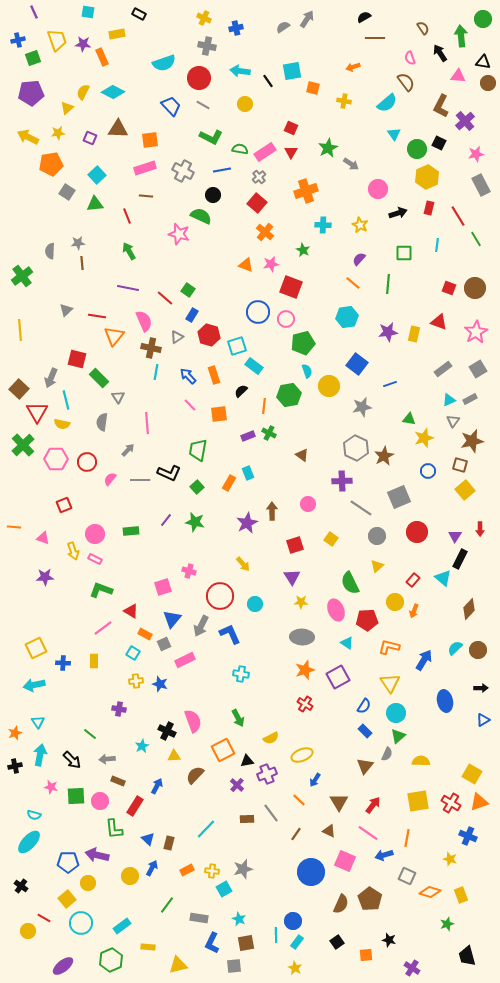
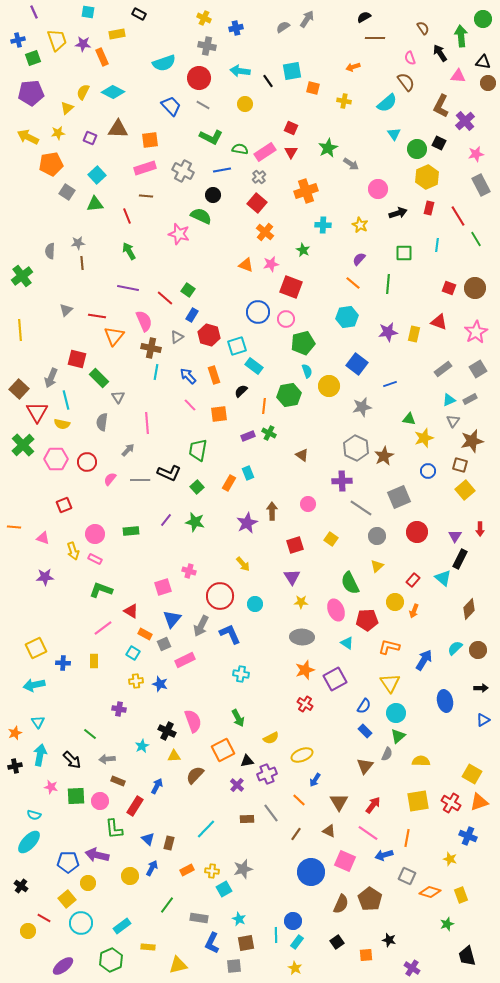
purple square at (338, 677): moved 3 px left, 2 px down
